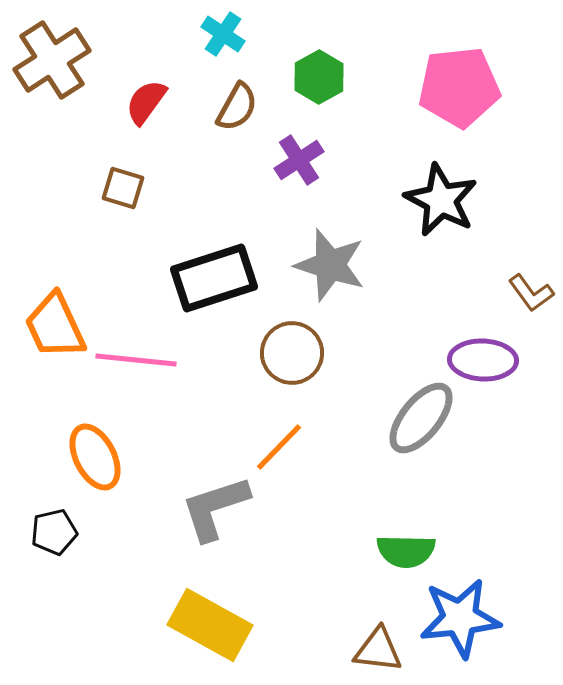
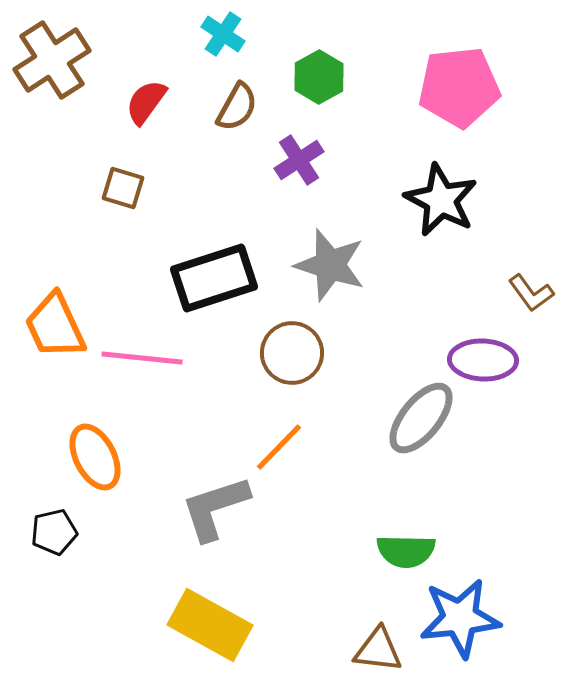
pink line: moved 6 px right, 2 px up
